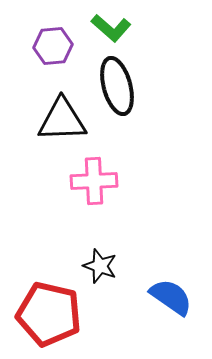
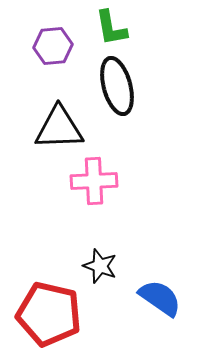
green L-shape: rotated 39 degrees clockwise
black triangle: moved 3 px left, 8 px down
blue semicircle: moved 11 px left, 1 px down
